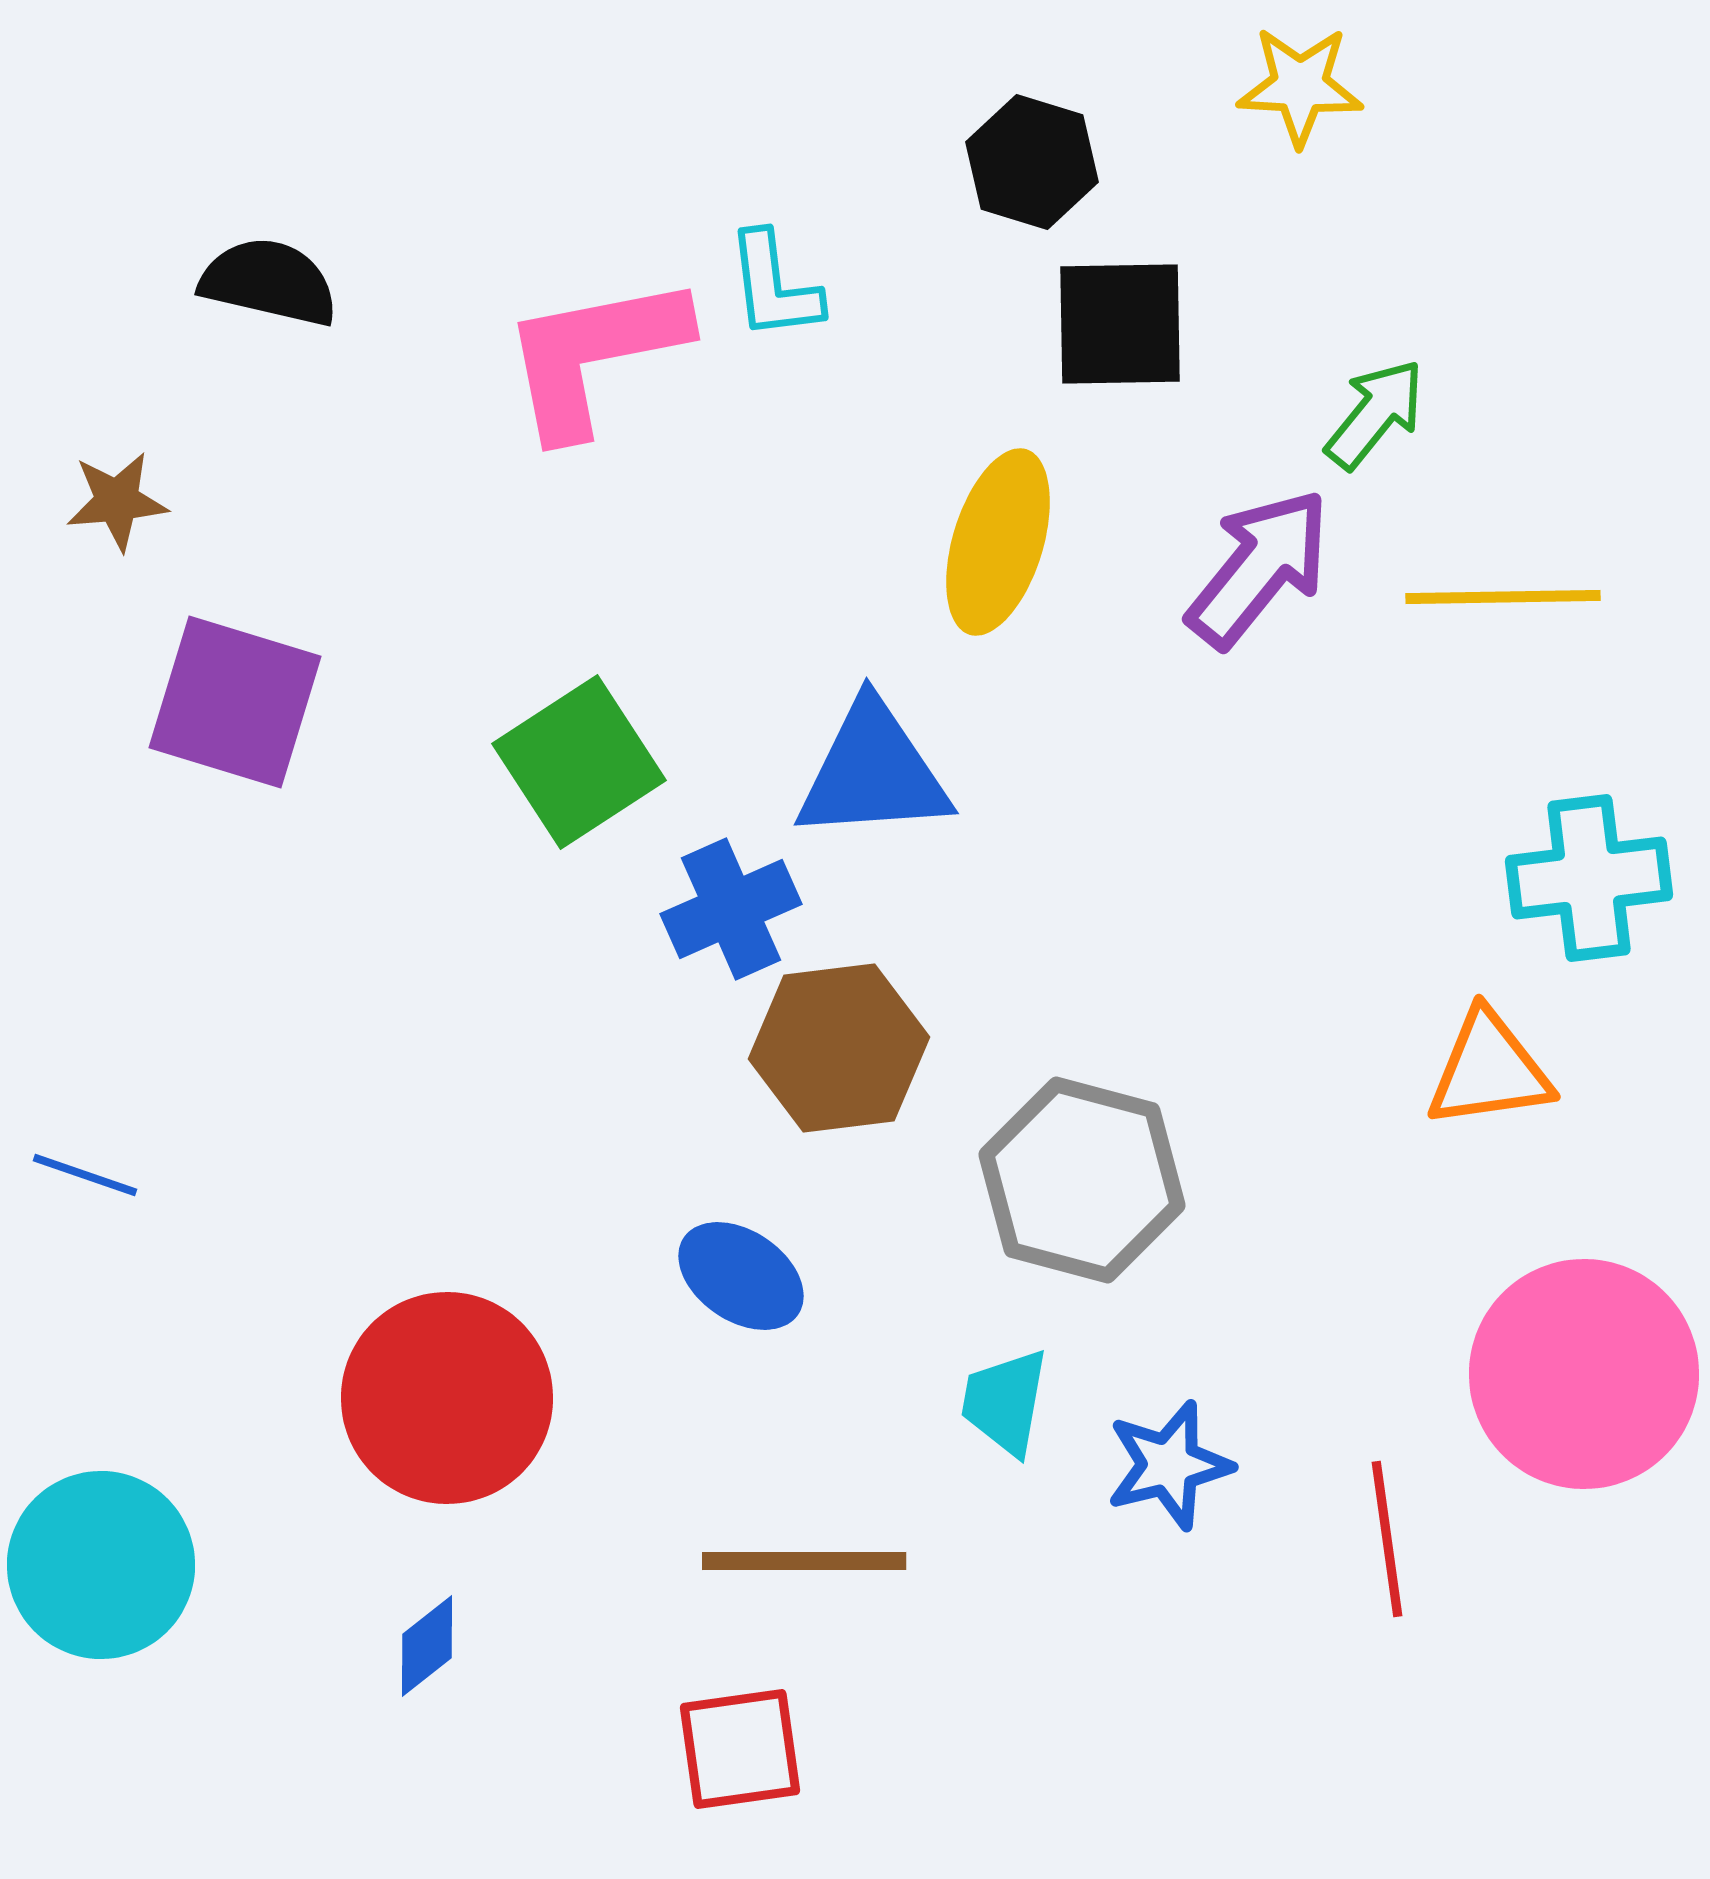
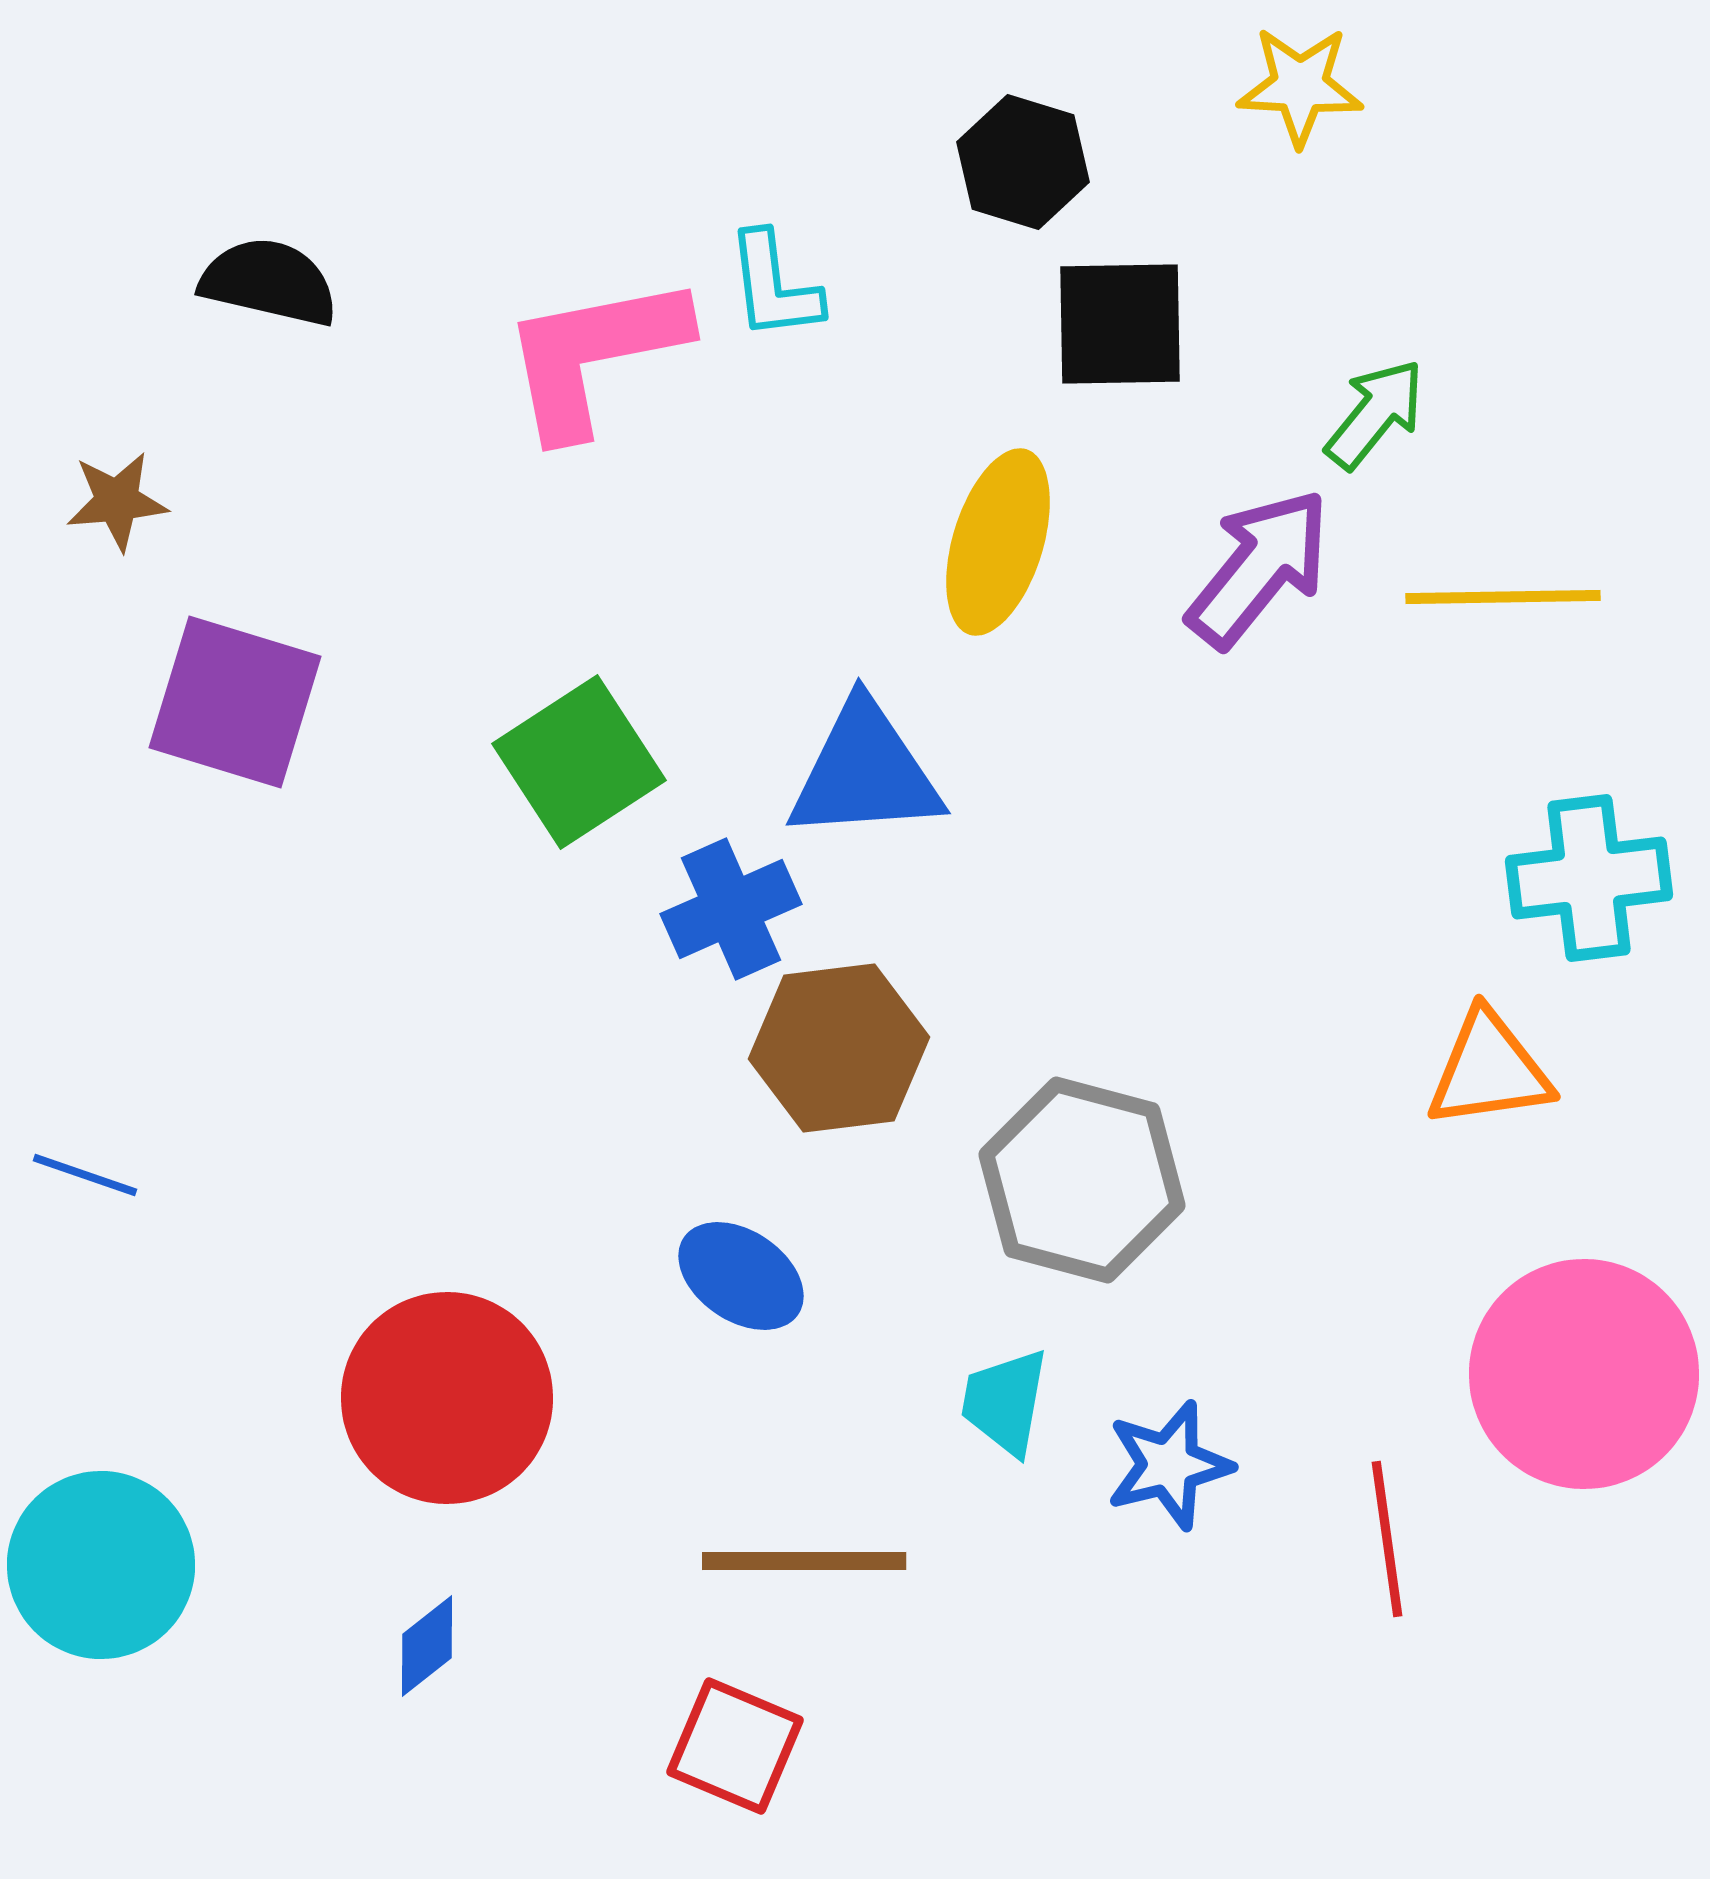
black hexagon: moved 9 px left
blue triangle: moved 8 px left
red square: moved 5 px left, 3 px up; rotated 31 degrees clockwise
